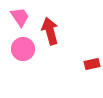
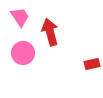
red arrow: moved 1 px down
pink circle: moved 4 px down
